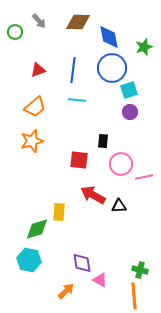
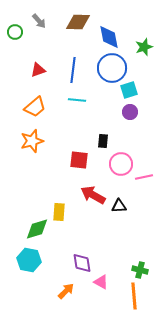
pink triangle: moved 1 px right, 2 px down
